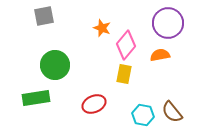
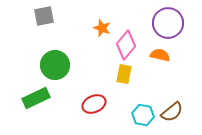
orange semicircle: rotated 24 degrees clockwise
green rectangle: rotated 16 degrees counterclockwise
brown semicircle: rotated 90 degrees counterclockwise
